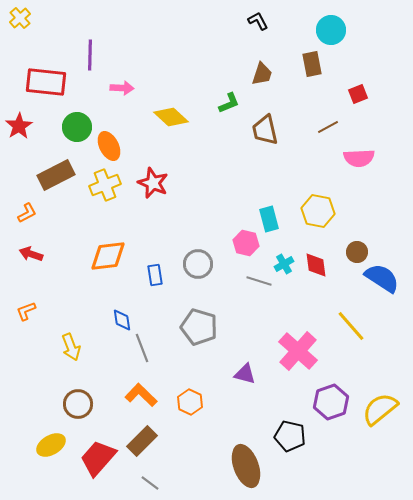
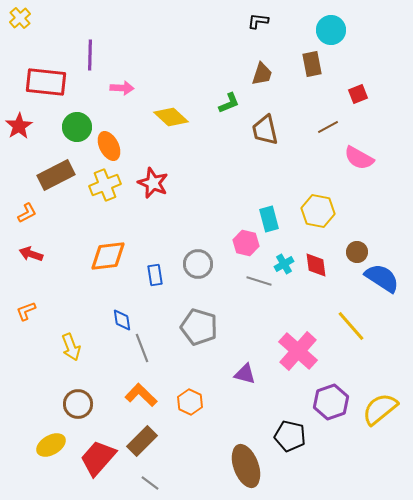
black L-shape at (258, 21): rotated 55 degrees counterclockwise
pink semicircle at (359, 158): rotated 32 degrees clockwise
